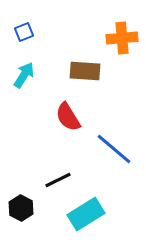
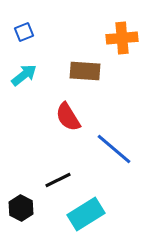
cyan arrow: rotated 20 degrees clockwise
